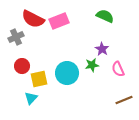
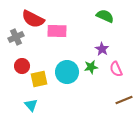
pink rectangle: moved 2 px left, 10 px down; rotated 24 degrees clockwise
green star: moved 1 px left, 2 px down
pink semicircle: moved 2 px left
cyan circle: moved 1 px up
cyan triangle: moved 7 px down; rotated 24 degrees counterclockwise
